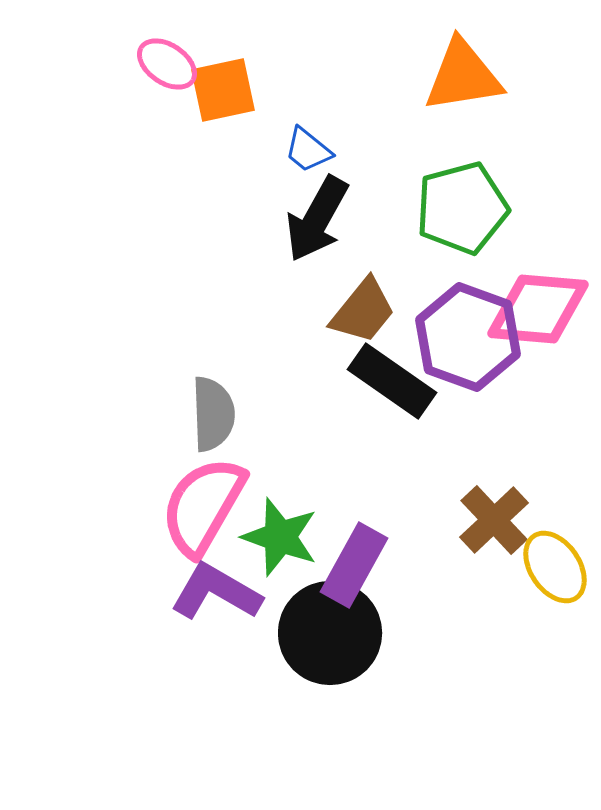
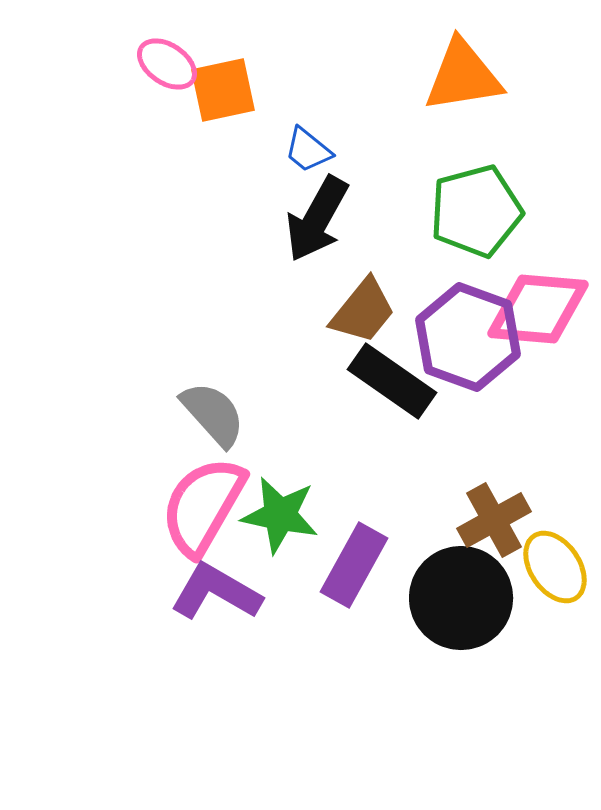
green pentagon: moved 14 px right, 3 px down
gray semicircle: rotated 40 degrees counterclockwise
brown cross: rotated 14 degrees clockwise
green star: moved 22 px up; rotated 8 degrees counterclockwise
black circle: moved 131 px right, 35 px up
